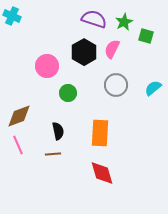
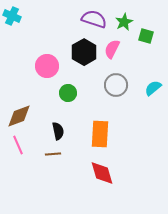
orange rectangle: moved 1 px down
